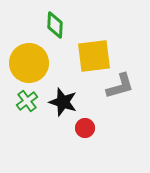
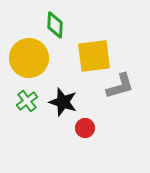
yellow circle: moved 5 px up
